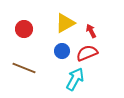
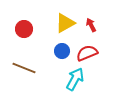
red arrow: moved 6 px up
